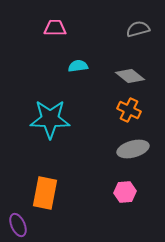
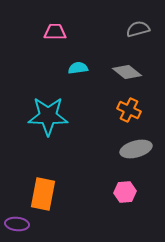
pink trapezoid: moved 4 px down
cyan semicircle: moved 2 px down
gray diamond: moved 3 px left, 4 px up
cyan star: moved 2 px left, 3 px up
gray ellipse: moved 3 px right
orange rectangle: moved 2 px left, 1 px down
purple ellipse: moved 1 px left, 1 px up; rotated 60 degrees counterclockwise
